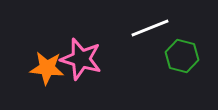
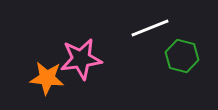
pink star: rotated 24 degrees counterclockwise
orange star: moved 10 px down
